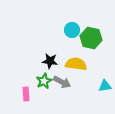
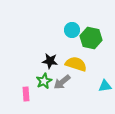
yellow semicircle: rotated 10 degrees clockwise
gray arrow: rotated 114 degrees clockwise
